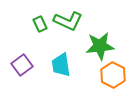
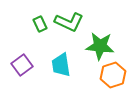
green L-shape: moved 1 px right, 1 px down
green star: rotated 12 degrees clockwise
orange hexagon: rotated 15 degrees clockwise
